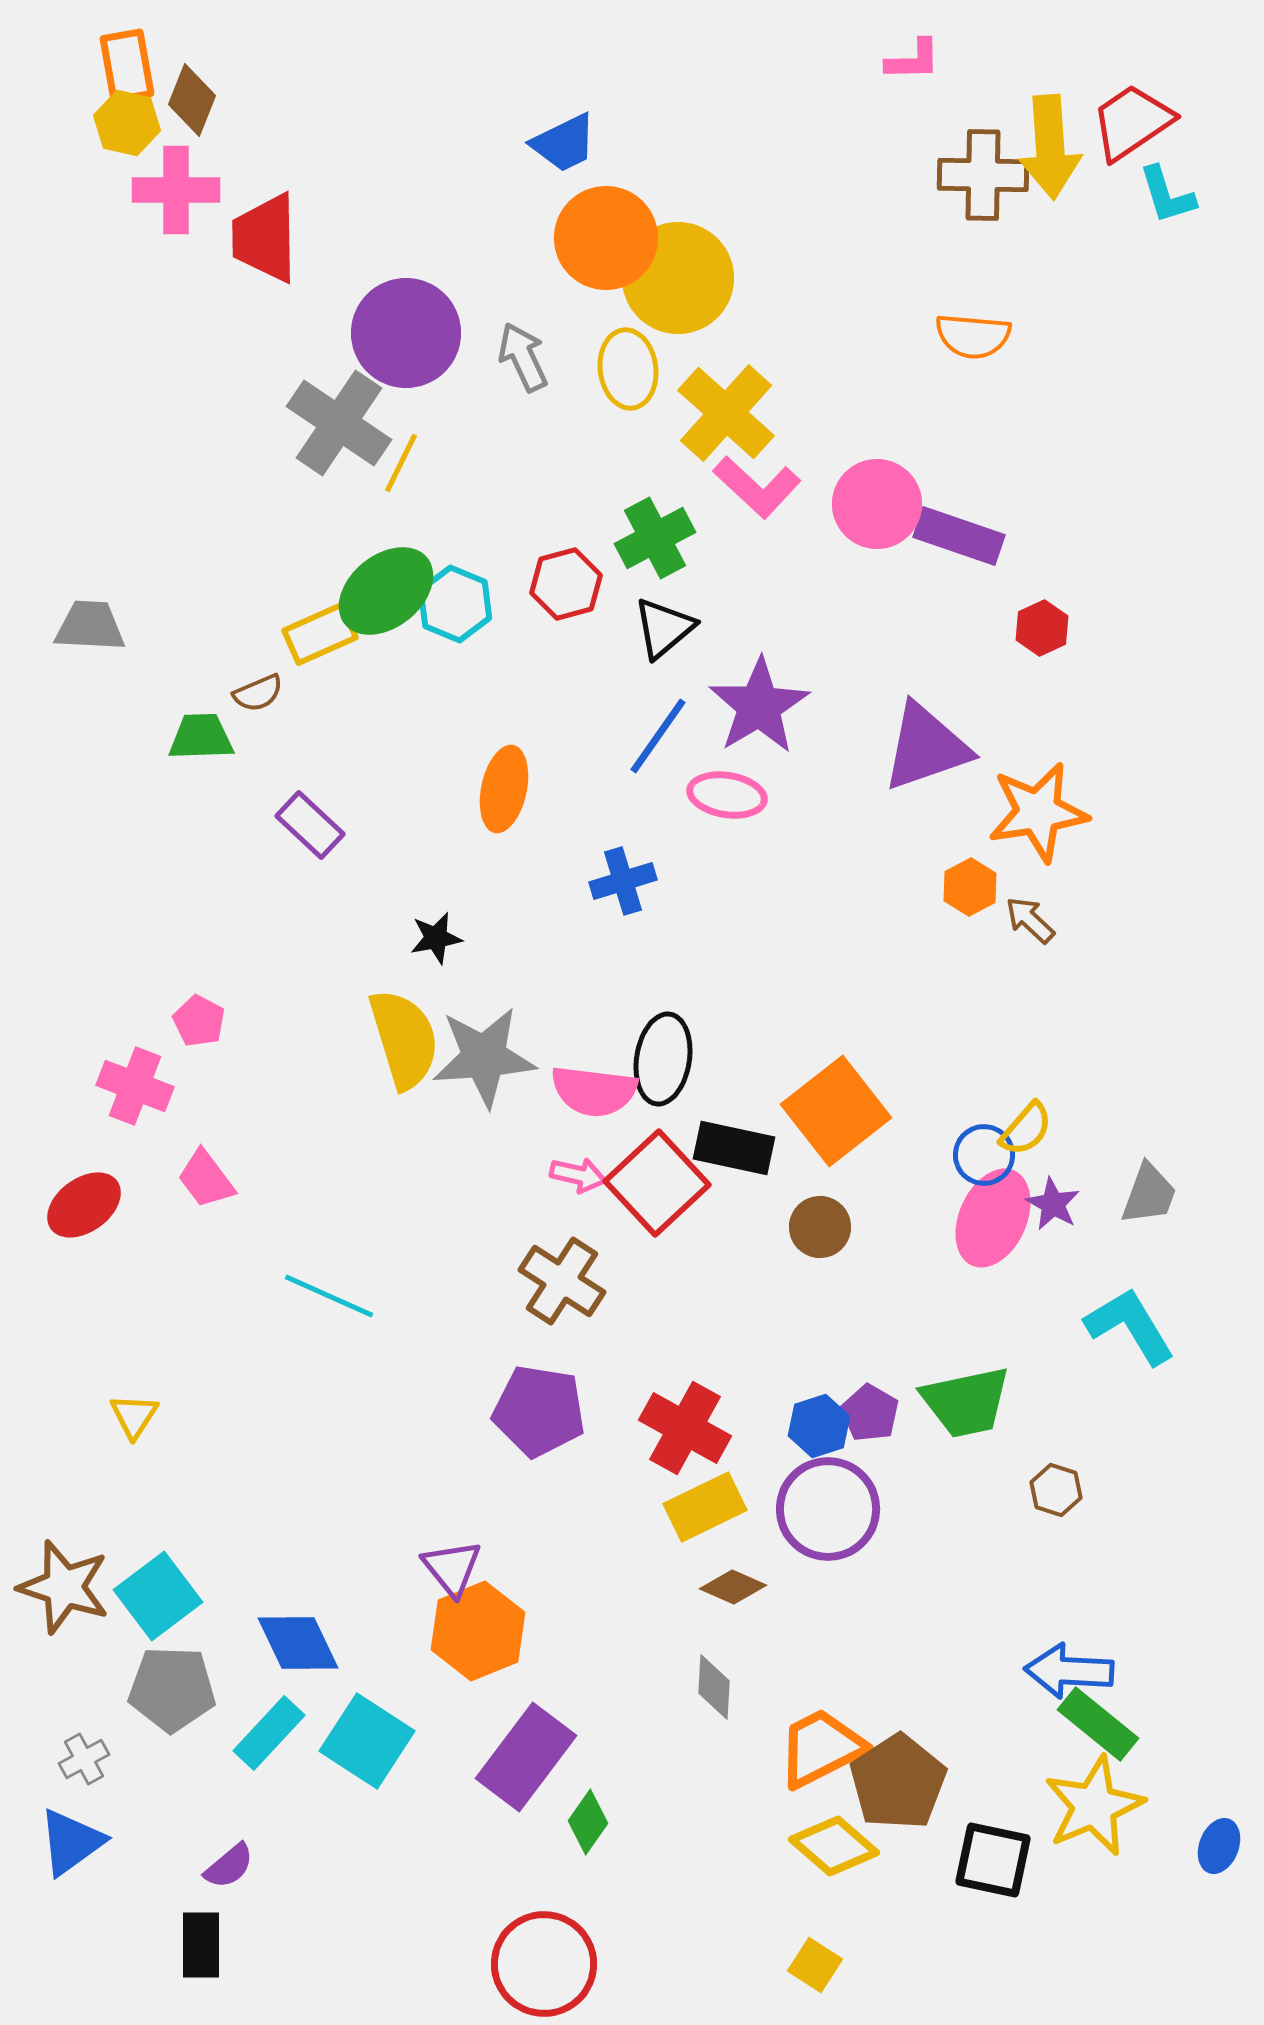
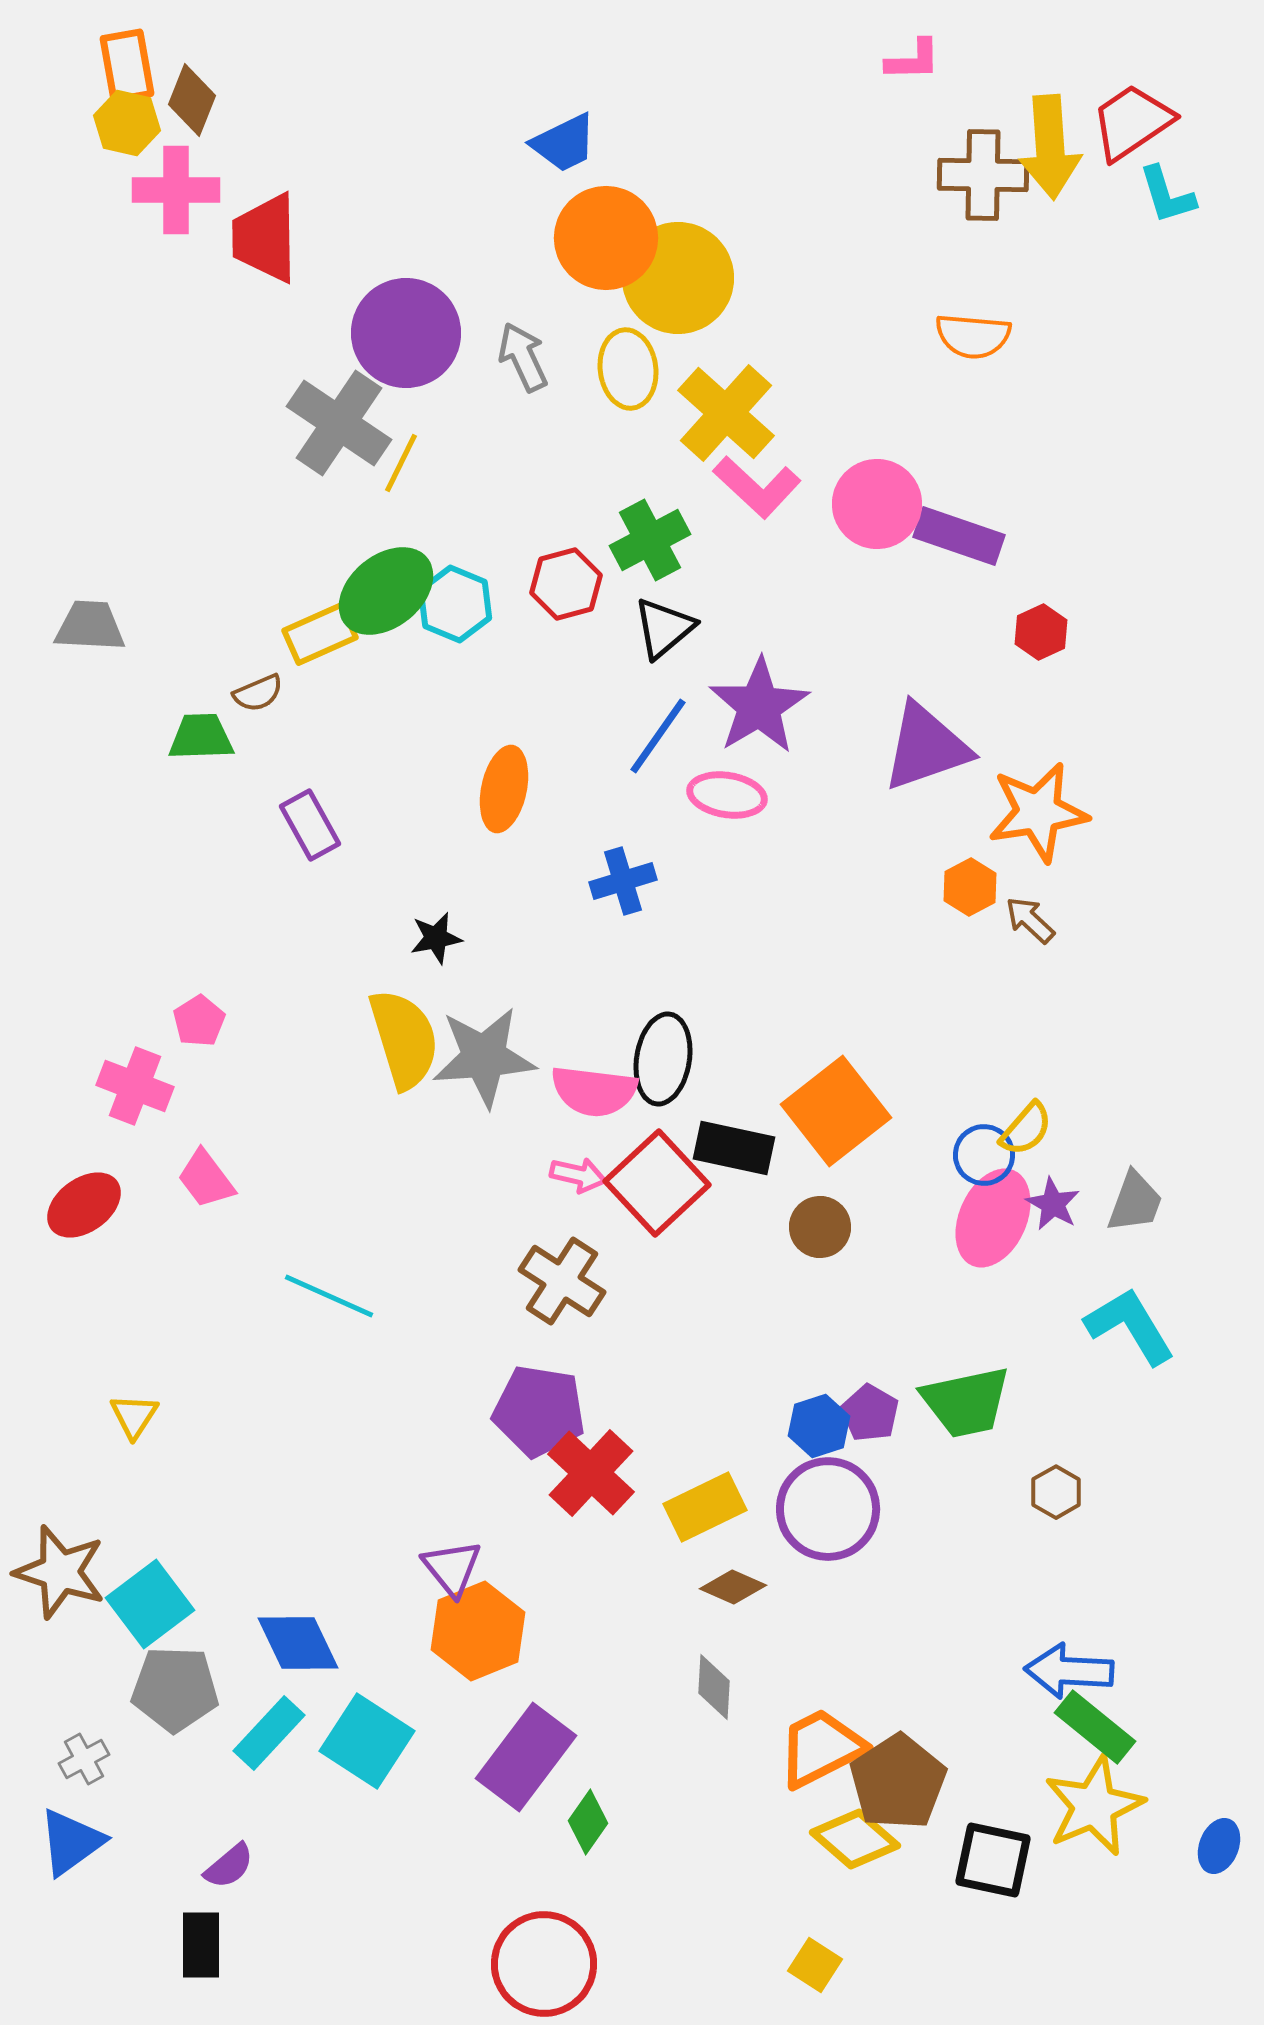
green cross at (655, 538): moved 5 px left, 2 px down
red hexagon at (1042, 628): moved 1 px left, 4 px down
purple rectangle at (310, 825): rotated 18 degrees clockwise
pink pentagon at (199, 1021): rotated 12 degrees clockwise
gray trapezoid at (1149, 1194): moved 14 px left, 8 px down
red cross at (685, 1428): moved 94 px left, 45 px down; rotated 14 degrees clockwise
brown hexagon at (1056, 1490): moved 2 px down; rotated 12 degrees clockwise
brown star at (64, 1587): moved 4 px left, 15 px up
cyan square at (158, 1596): moved 8 px left, 8 px down
gray pentagon at (172, 1689): moved 3 px right
green rectangle at (1098, 1724): moved 3 px left, 3 px down
yellow diamond at (834, 1846): moved 21 px right, 7 px up
